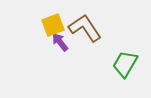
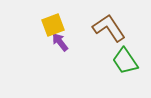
brown L-shape: moved 24 px right
green trapezoid: moved 3 px up; rotated 64 degrees counterclockwise
